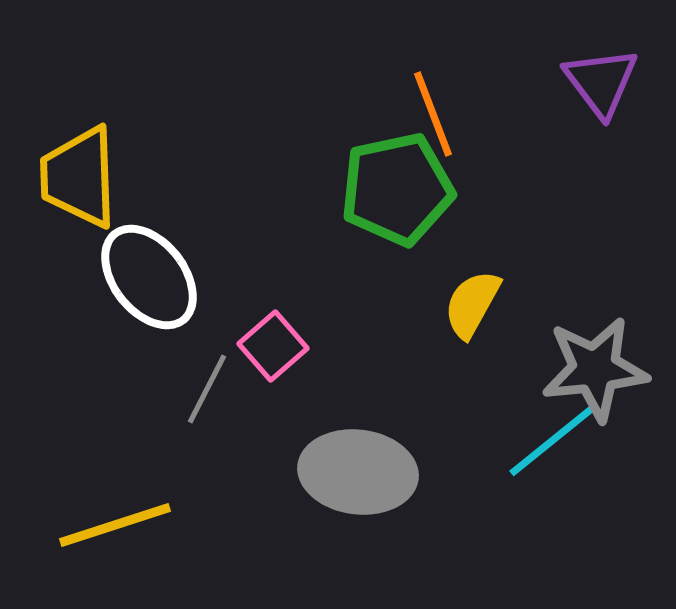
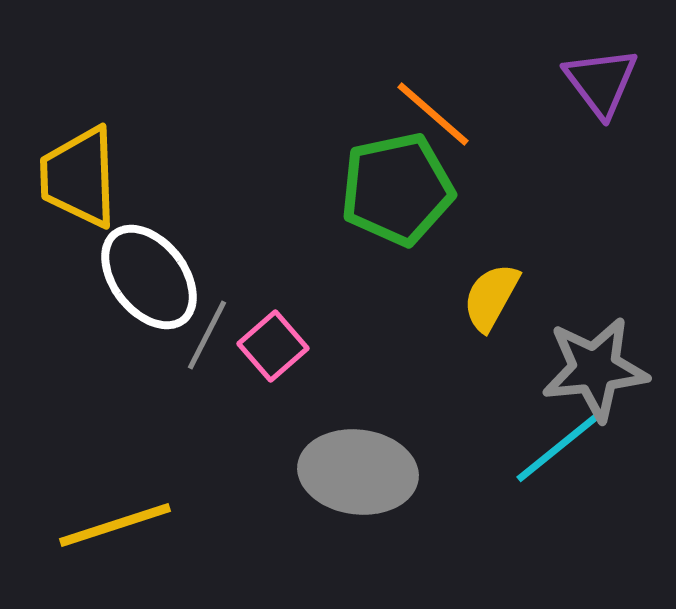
orange line: rotated 28 degrees counterclockwise
yellow semicircle: moved 19 px right, 7 px up
gray line: moved 54 px up
cyan line: moved 7 px right, 6 px down
